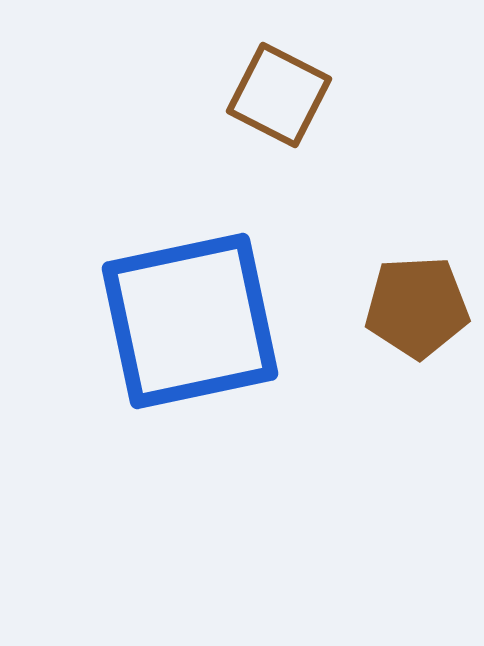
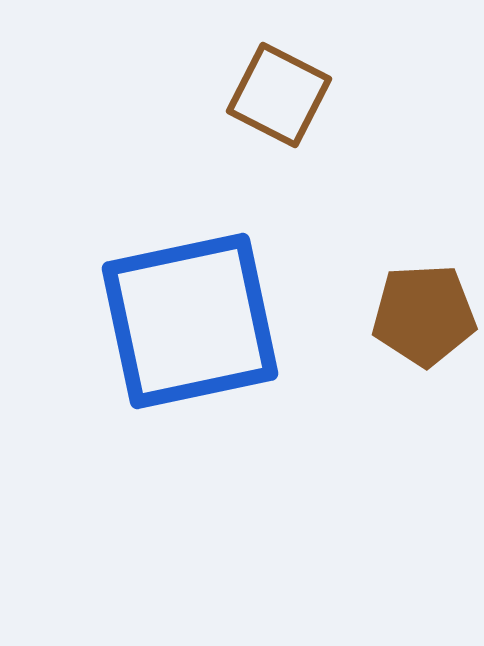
brown pentagon: moved 7 px right, 8 px down
